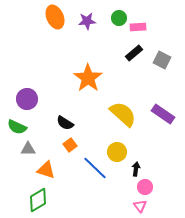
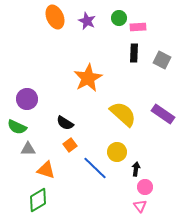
purple star: rotated 30 degrees clockwise
black rectangle: rotated 48 degrees counterclockwise
orange star: rotated 8 degrees clockwise
